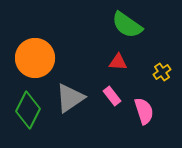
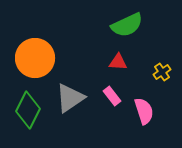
green semicircle: rotated 60 degrees counterclockwise
